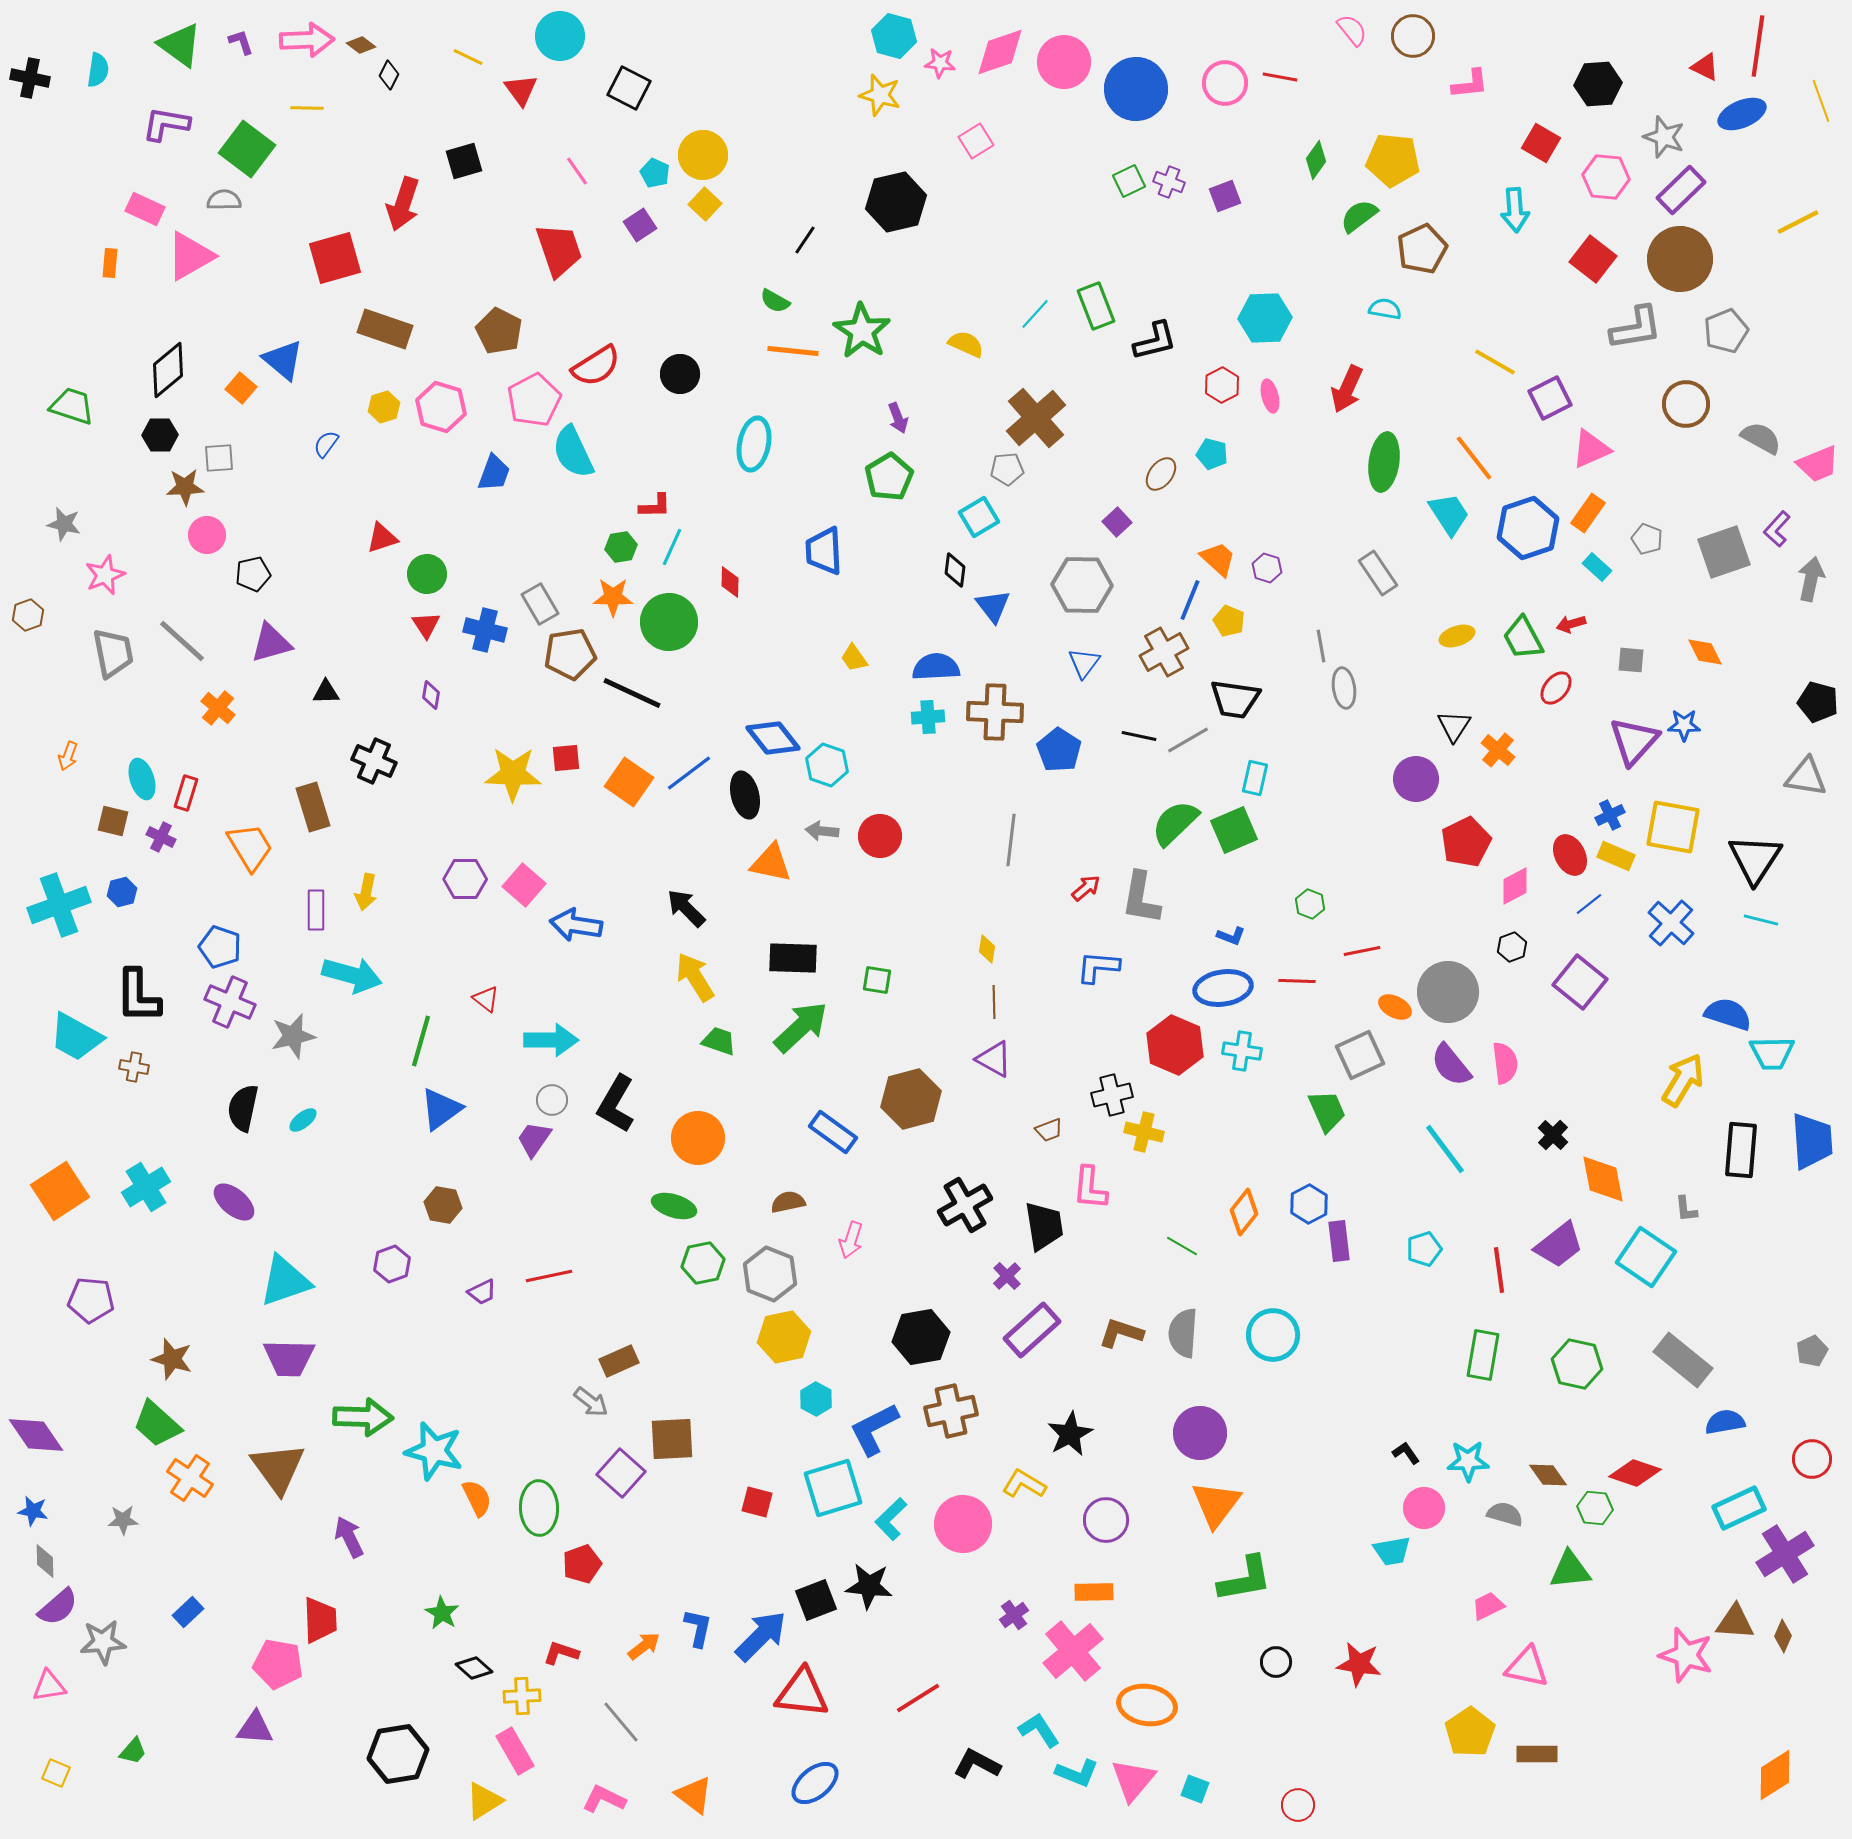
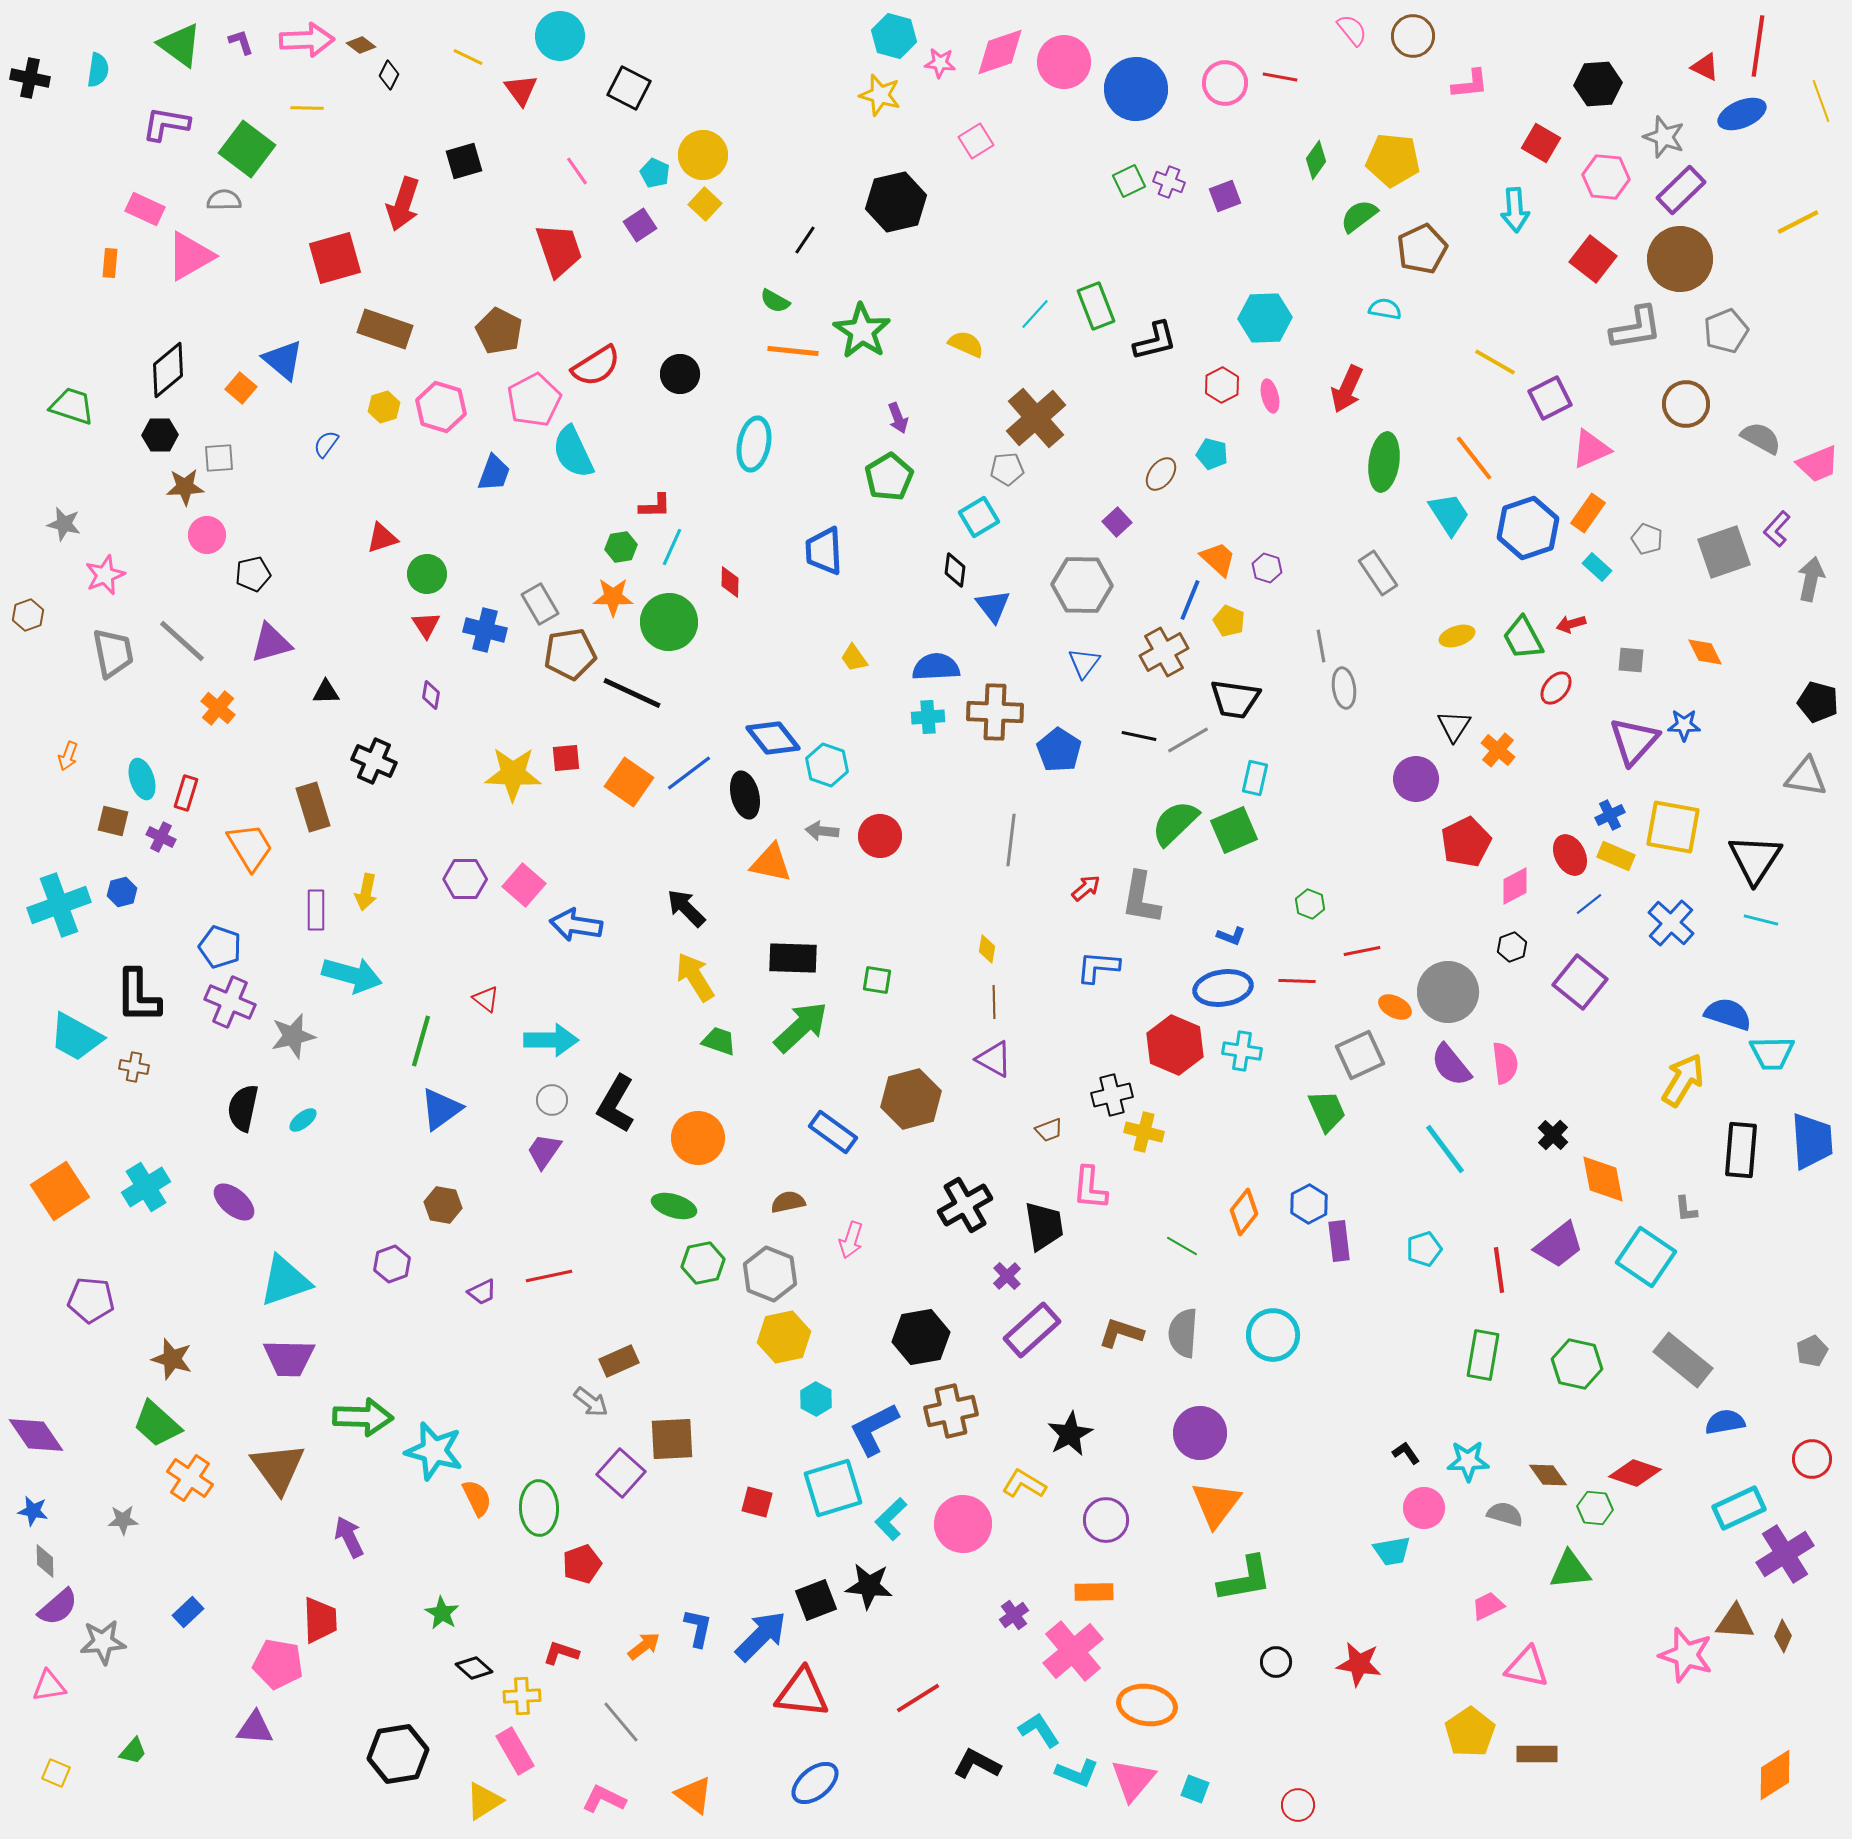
purple trapezoid at (534, 1139): moved 10 px right, 12 px down
